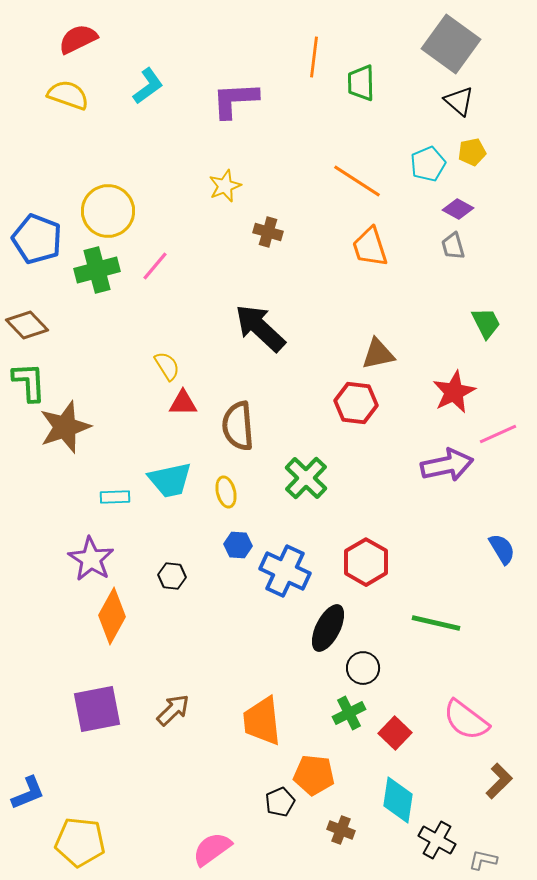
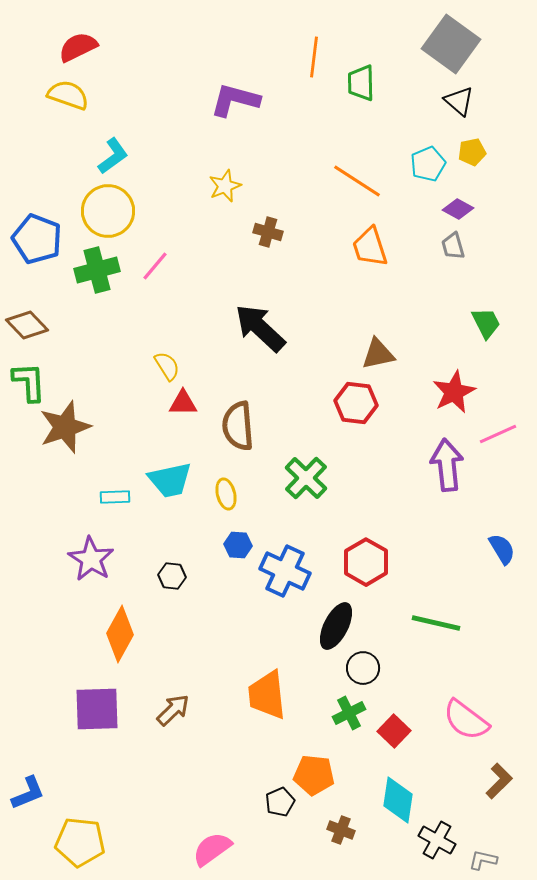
red semicircle at (78, 39): moved 8 px down
cyan L-shape at (148, 86): moved 35 px left, 70 px down
purple L-shape at (235, 100): rotated 18 degrees clockwise
purple arrow at (447, 465): rotated 84 degrees counterclockwise
yellow ellipse at (226, 492): moved 2 px down
orange diamond at (112, 616): moved 8 px right, 18 px down
black ellipse at (328, 628): moved 8 px right, 2 px up
purple square at (97, 709): rotated 9 degrees clockwise
orange trapezoid at (262, 721): moved 5 px right, 26 px up
red square at (395, 733): moved 1 px left, 2 px up
